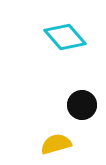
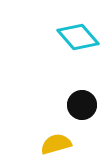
cyan diamond: moved 13 px right
